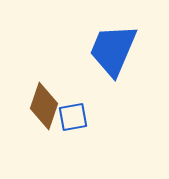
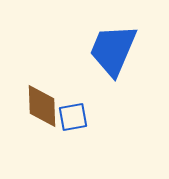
brown diamond: moved 2 px left; rotated 21 degrees counterclockwise
